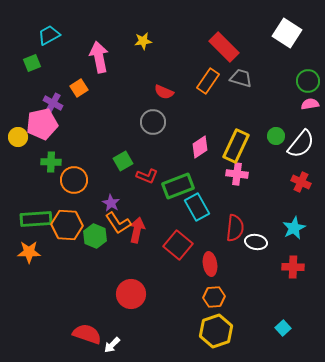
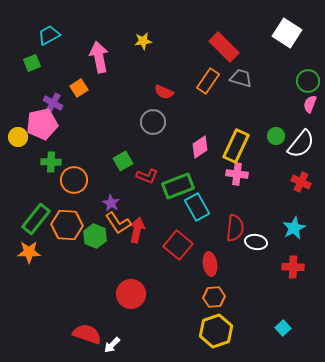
pink semicircle at (310, 104): rotated 60 degrees counterclockwise
green rectangle at (36, 219): rotated 48 degrees counterclockwise
